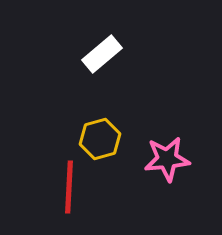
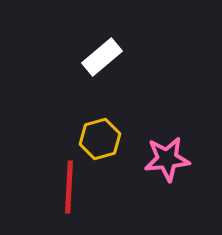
white rectangle: moved 3 px down
